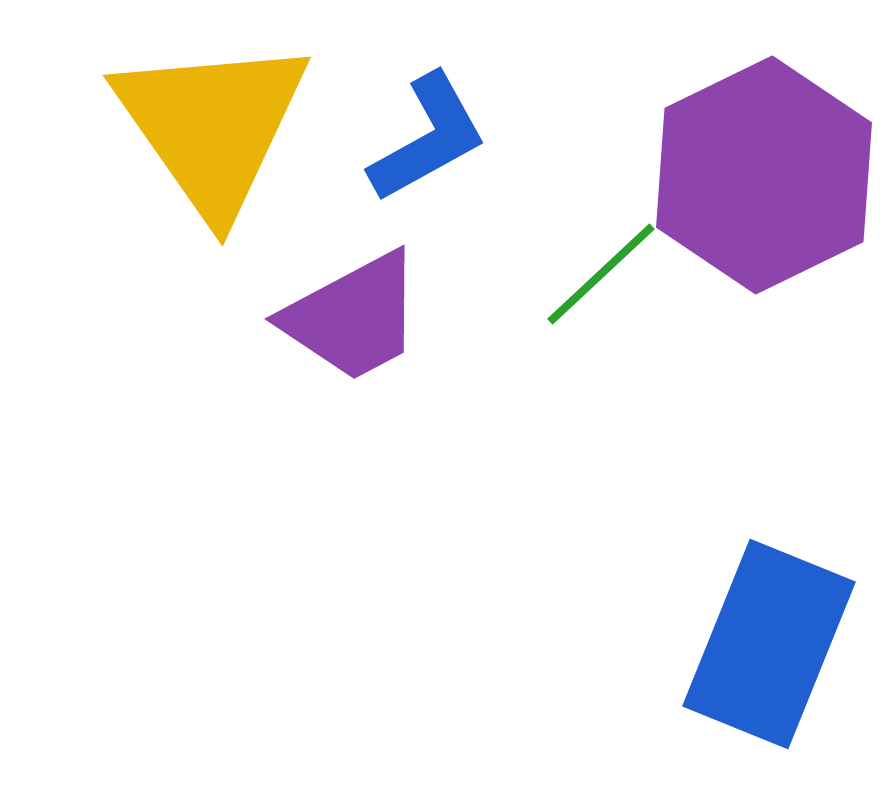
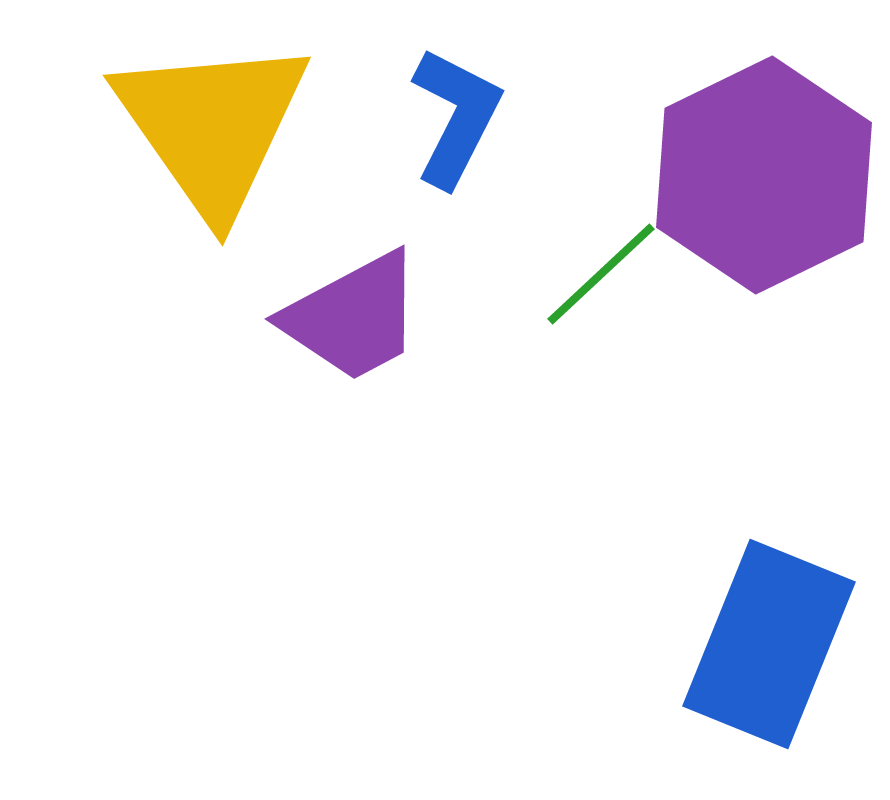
blue L-shape: moved 28 px right, 21 px up; rotated 34 degrees counterclockwise
